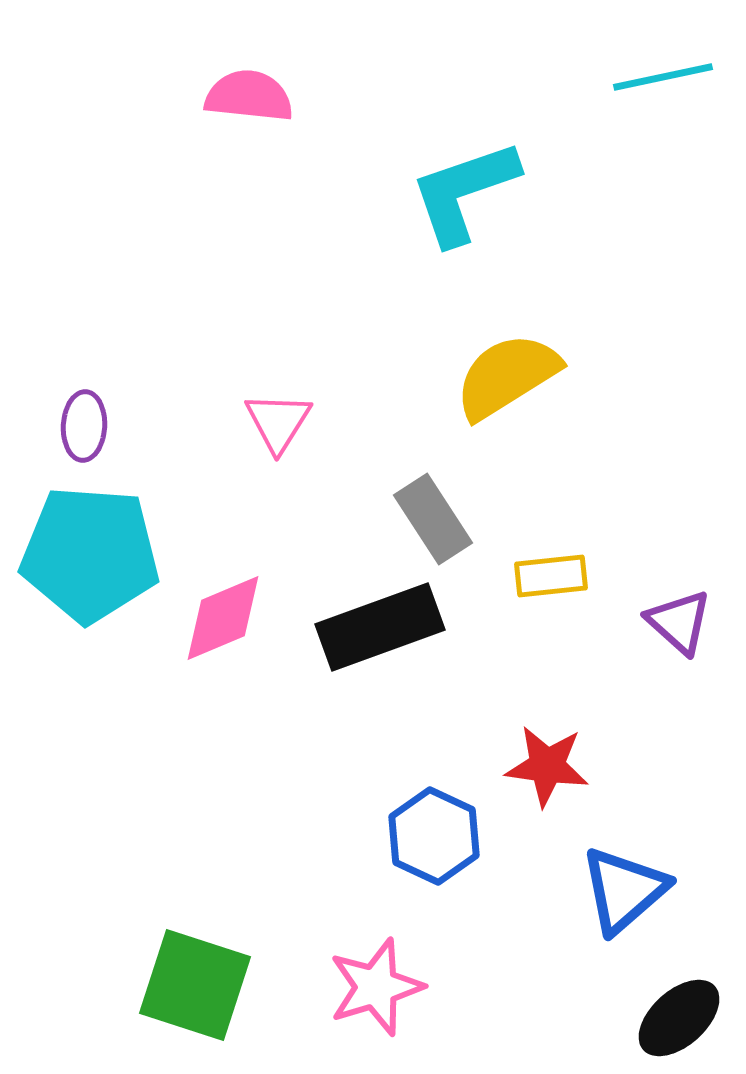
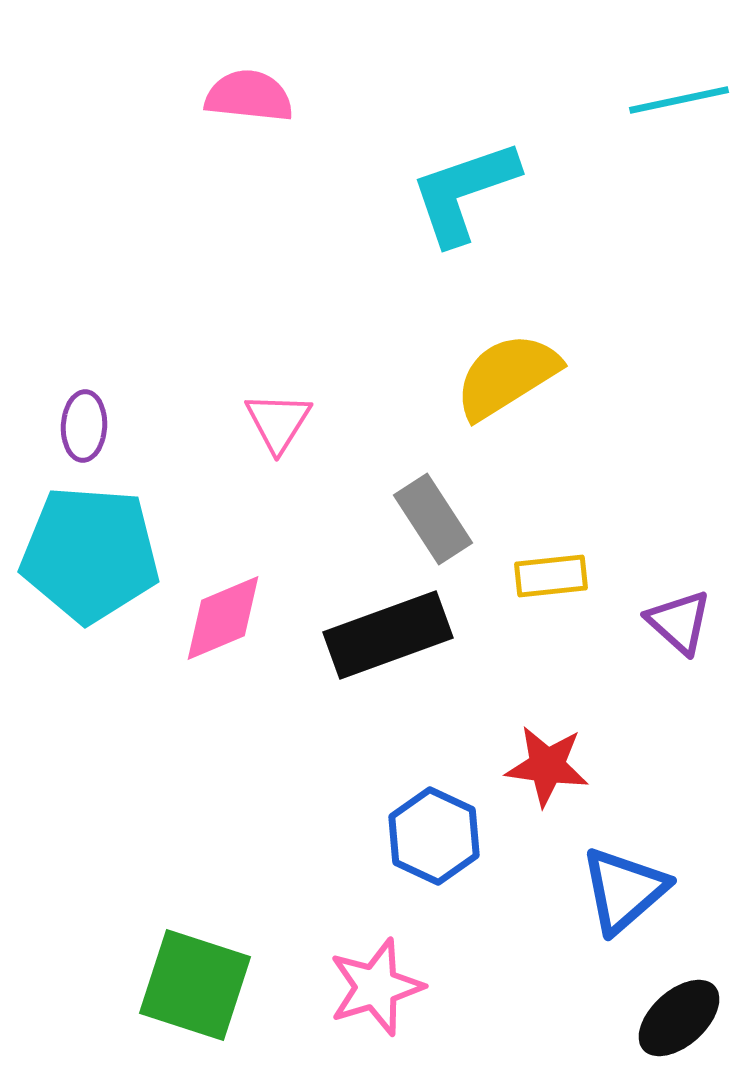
cyan line: moved 16 px right, 23 px down
black rectangle: moved 8 px right, 8 px down
